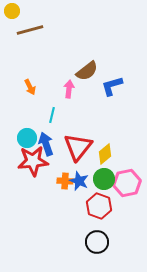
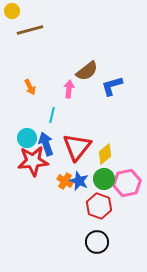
red triangle: moved 1 px left
orange cross: rotated 28 degrees clockwise
